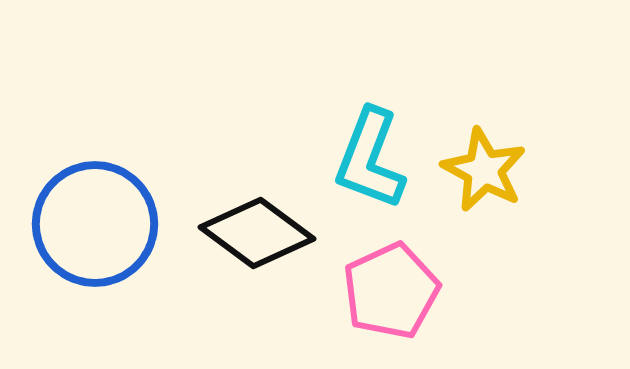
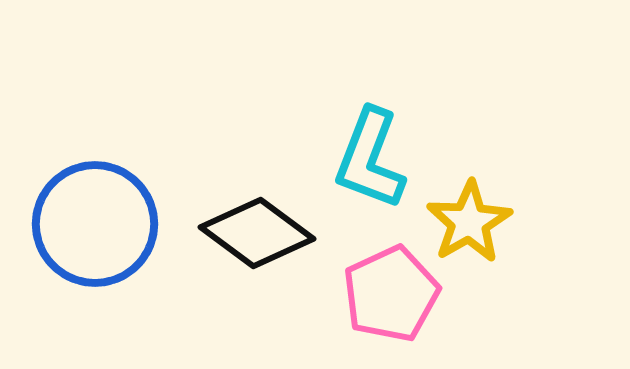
yellow star: moved 15 px left, 52 px down; rotated 14 degrees clockwise
pink pentagon: moved 3 px down
